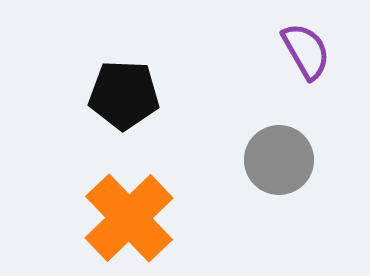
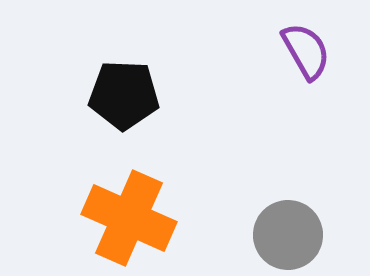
gray circle: moved 9 px right, 75 px down
orange cross: rotated 22 degrees counterclockwise
